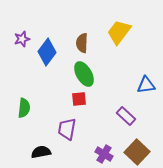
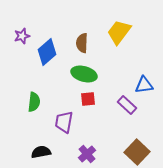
purple star: moved 3 px up
blue diamond: rotated 12 degrees clockwise
green ellipse: rotated 45 degrees counterclockwise
blue triangle: moved 2 px left
red square: moved 9 px right
green semicircle: moved 10 px right, 6 px up
purple rectangle: moved 1 px right, 11 px up
purple trapezoid: moved 3 px left, 7 px up
purple cross: moved 17 px left; rotated 18 degrees clockwise
